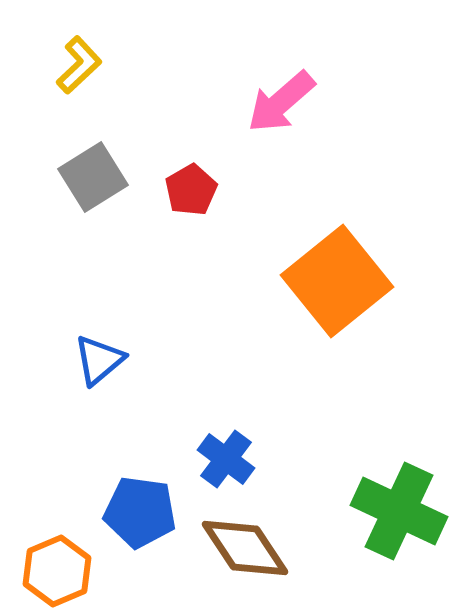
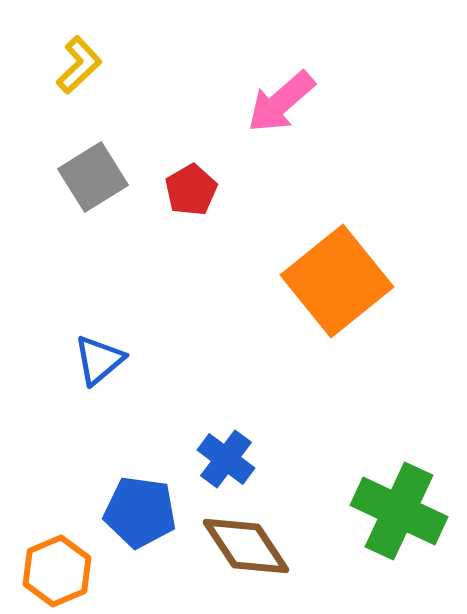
brown diamond: moved 1 px right, 2 px up
